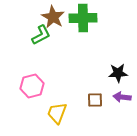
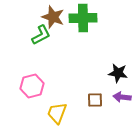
brown star: rotated 10 degrees counterclockwise
black star: rotated 12 degrees clockwise
